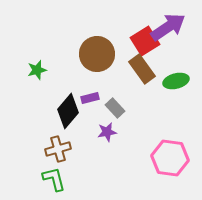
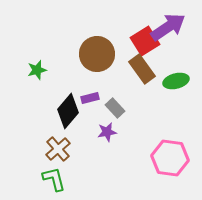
brown cross: rotated 25 degrees counterclockwise
